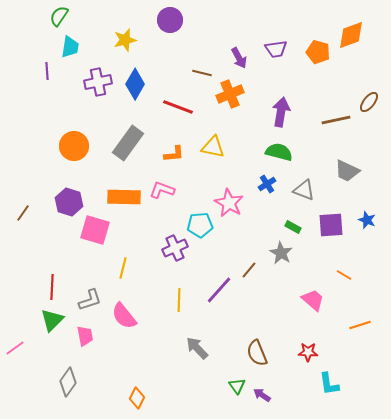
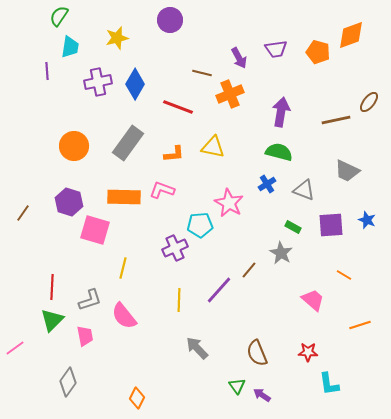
yellow star at (125, 40): moved 8 px left, 2 px up
